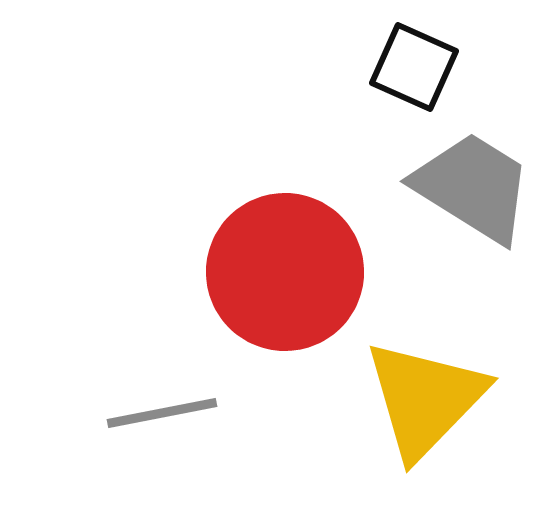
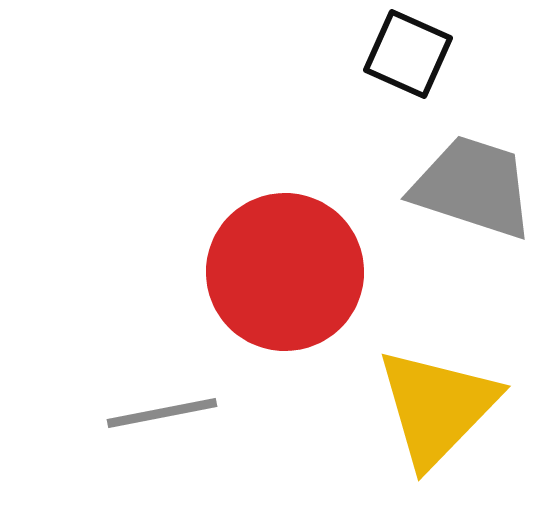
black square: moved 6 px left, 13 px up
gray trapezoid: rotated 14 degrees counterclockwise
yellow triangle: moved 12 px right, 8 px down
